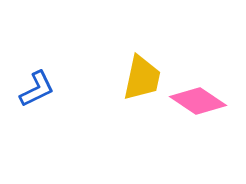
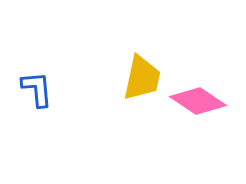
blue L-shape: rotated 69 degrees counterclockwise
